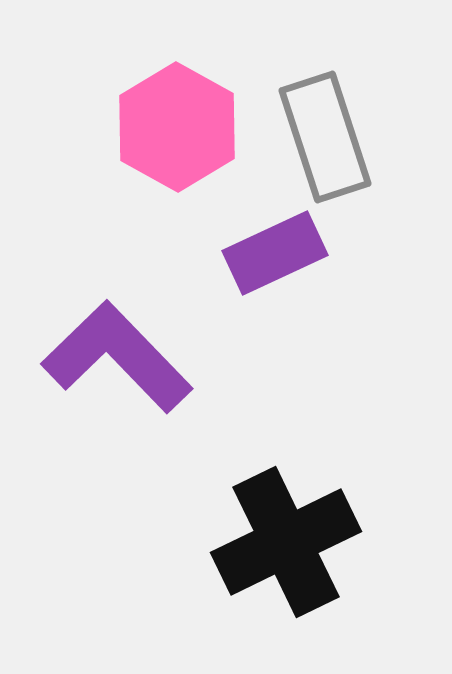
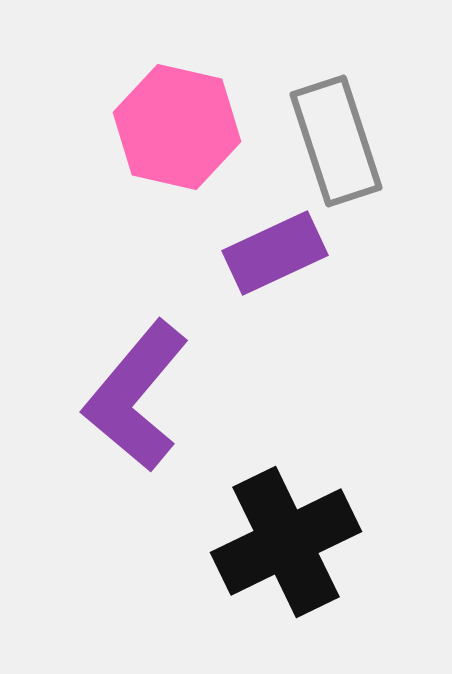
pink hexagon: rotated 16 degrees counterclockwise
gray rectangle: moved 11 px right, 4 px down
purple L-shape: moved 19 px right, 39 px down; rotated 96 degrees counterclockwise
